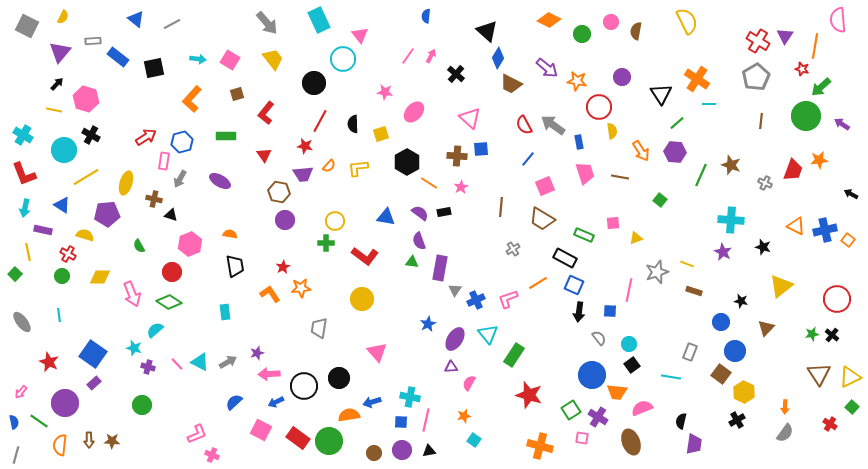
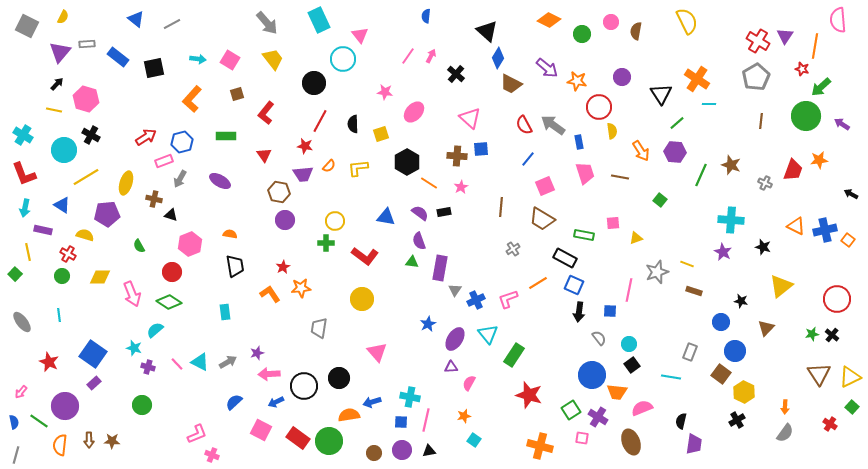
gray rectangle at (93, 41): moved 6 px left, 3 px down
pink rectangle at (164, 161): rotated 60 degrees clockwise
green rectangle at (584, 235): rotated 12 degrees counterclockwise
purple circle at (65, 403): moved 3 px down
